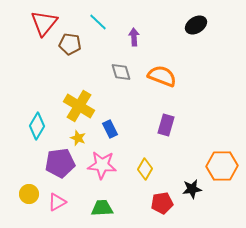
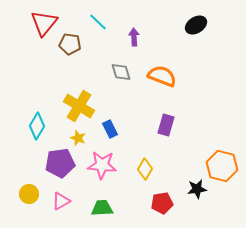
orange hexagon: rotated 16 degrees clockwise
black star: moved 5 px right
pink triangle: moved 4 px right, 1 px up
